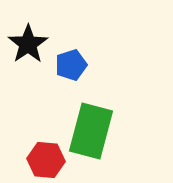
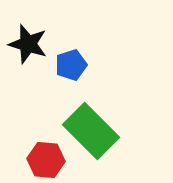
black star: rotated 21 degrees counterclockwise
green rectangle: rotated 60 degrees counterclockwise
